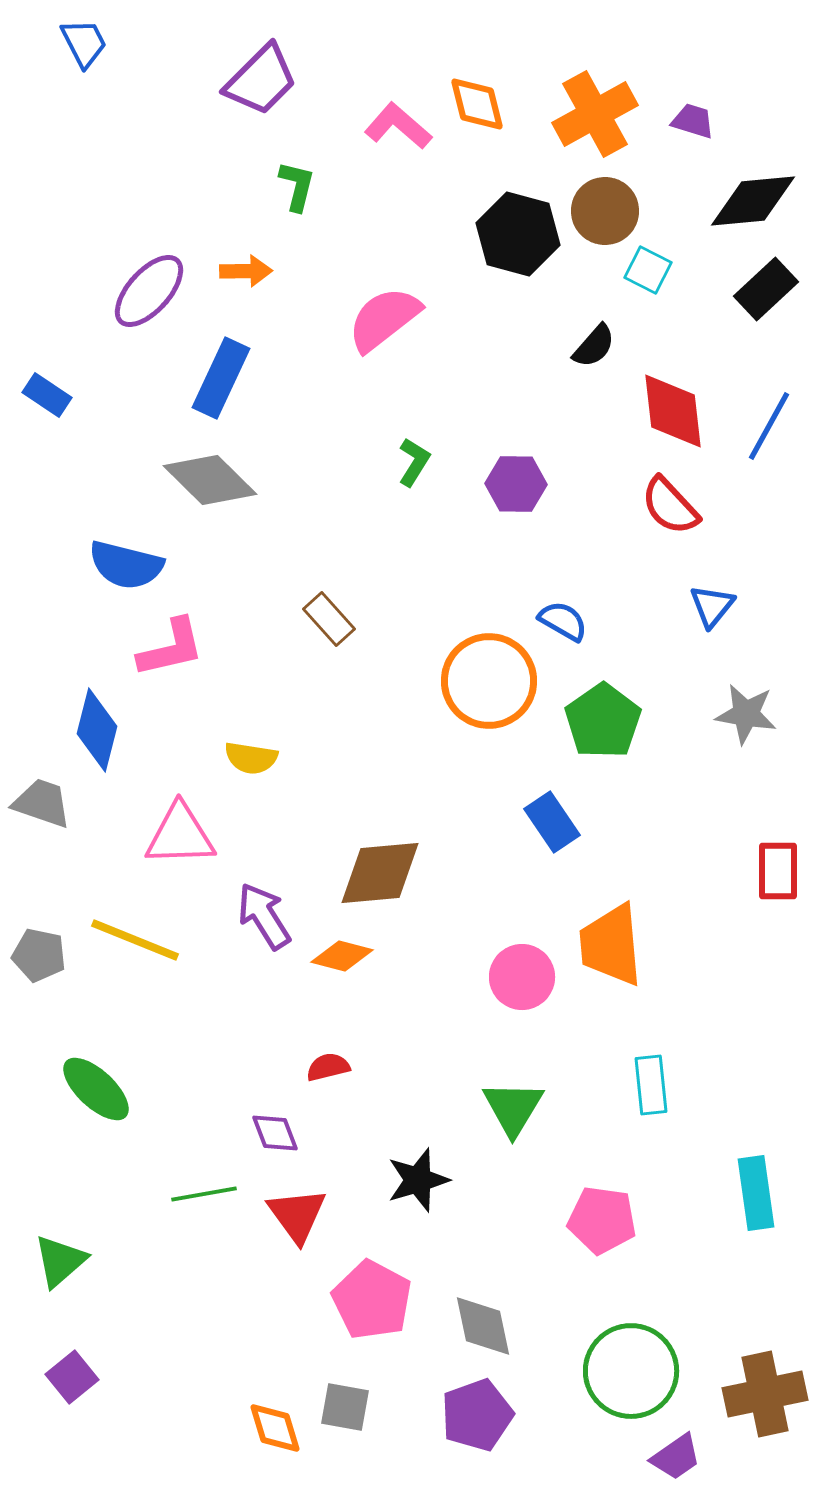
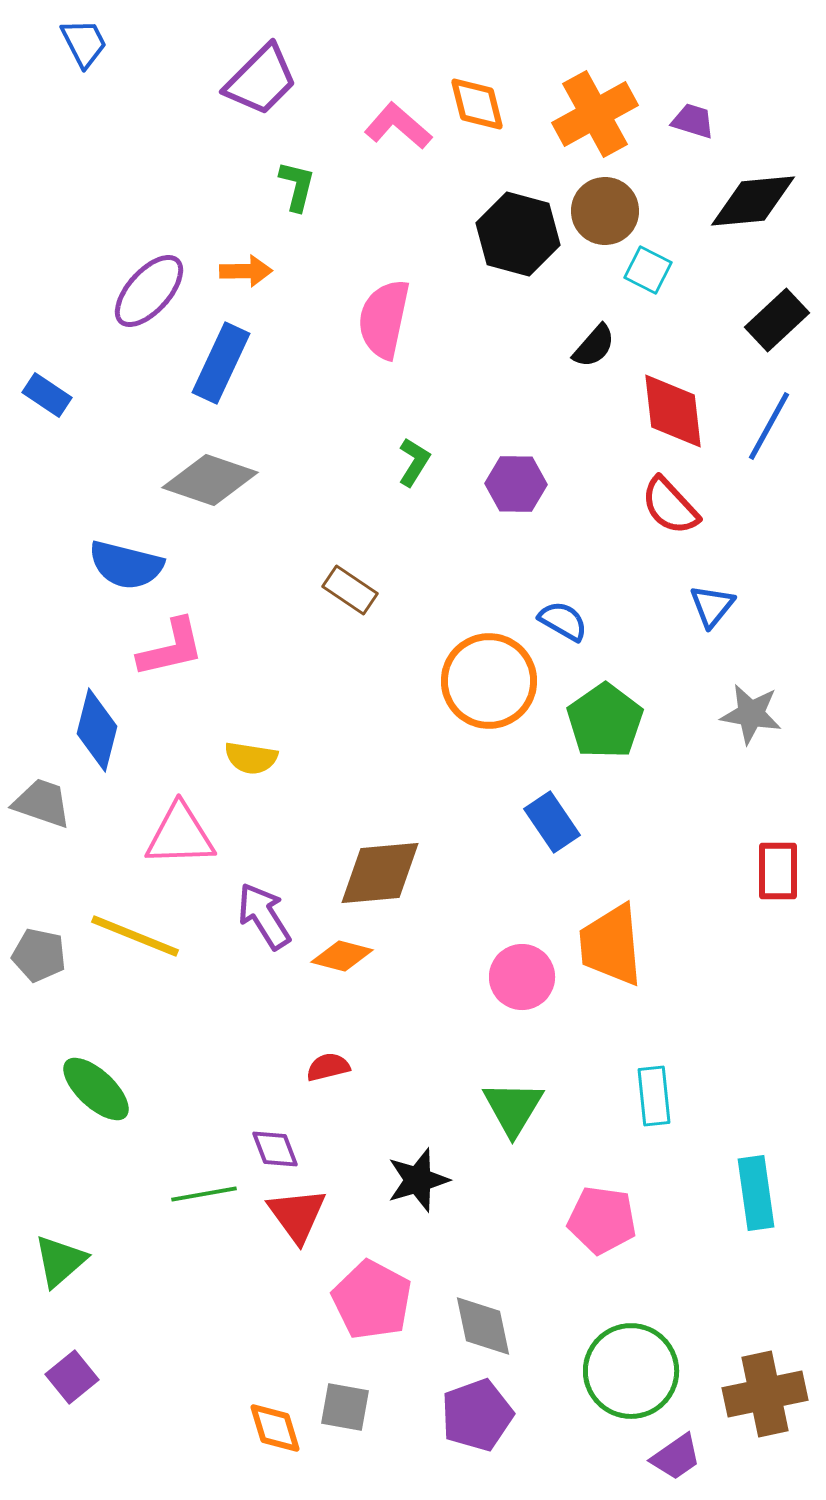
black rectangle at (766, 289): moved 11 px right, 31 px down
pink semicircle at (384, 319): rotated 40 degrees counterclockwise
blue rectangle at (221, 378): moved 15 px up
gray diamond at (210, 480): rotated 26 degrees counterclockwise
brown rectangle at (329, 619): moved 21 px right, 29 px up; rotated 14 degrees counterclockwise
gray star at (746, 714): moved 5 px right
green pentagon at (603, 721): moved 2 px right
yellow line at (135, 940): moved 4 px up
cyan rectangle at (651, 1085): moved 3 px right, 11 px down
purple diamond at (275, 1133): moved 16 px down
